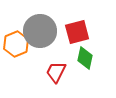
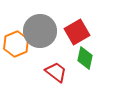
red square: rotated 15 degrees counterclockwise
red trapezoid: rotated 100 degrees clockwise
